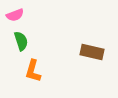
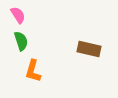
pink semicircle: moved 3 px right; rotated 102 degrees counterclockwise
brown rectangle: moved 3 px left, 3 px up
